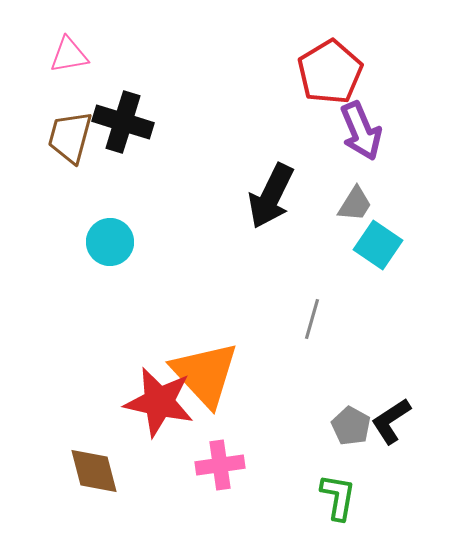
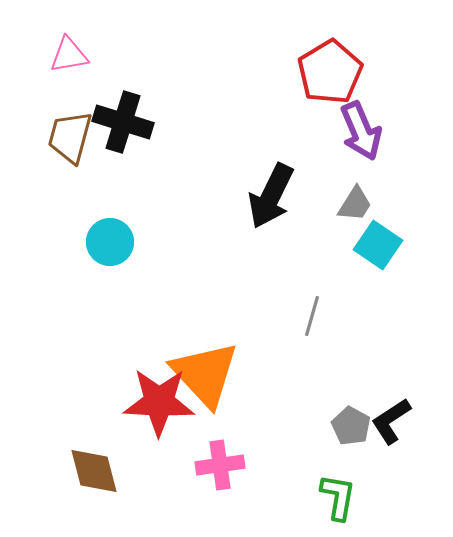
gray line: moved 3 px up
red star: rotated 10 degrees counterclockwise
